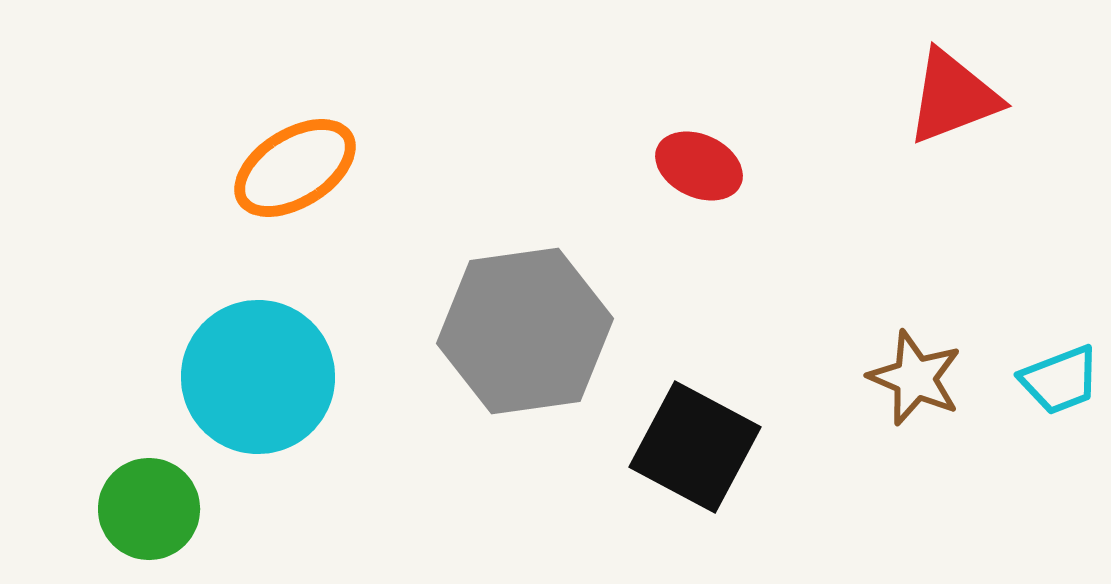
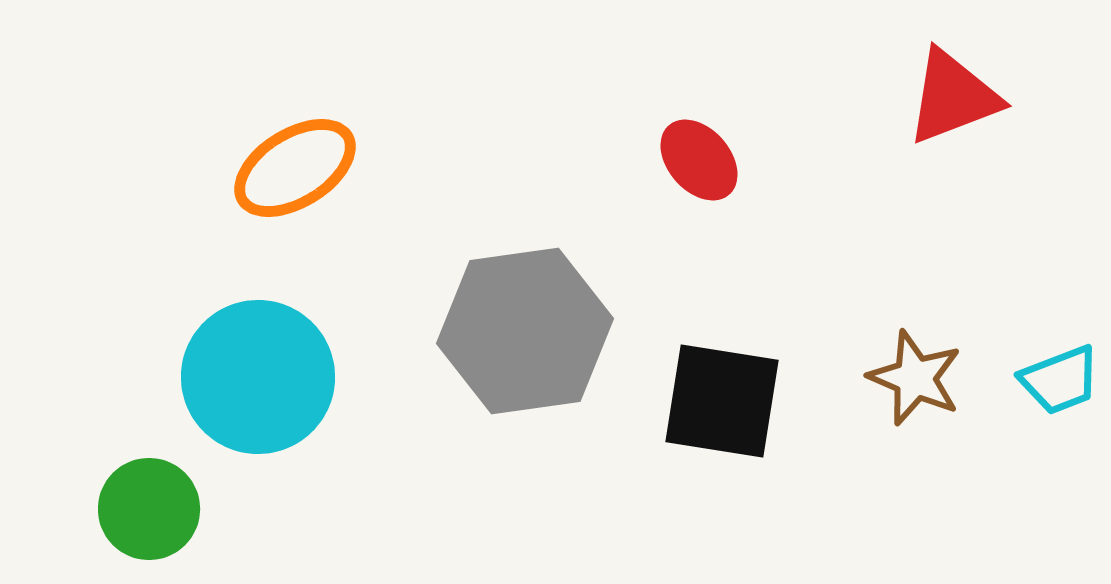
red ellipse: moved 6 px up; rotated 24 degrees clockwise
black square: moved 27 px right, 46 px up; rotated 19 degrees counterclockwise
